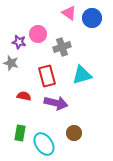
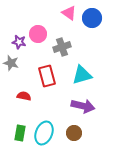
purple arrow: moved 27 px right, 3 px down
cyan ellipse: moved 11 px up; rotated 55 degrees clockwise
